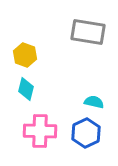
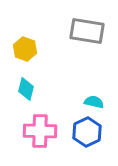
gray rectangle: moved 1 px left, 1 px up
yellow hexagon: moved 6 px up
blue hexagon: moved 1 px right, 1 px up
